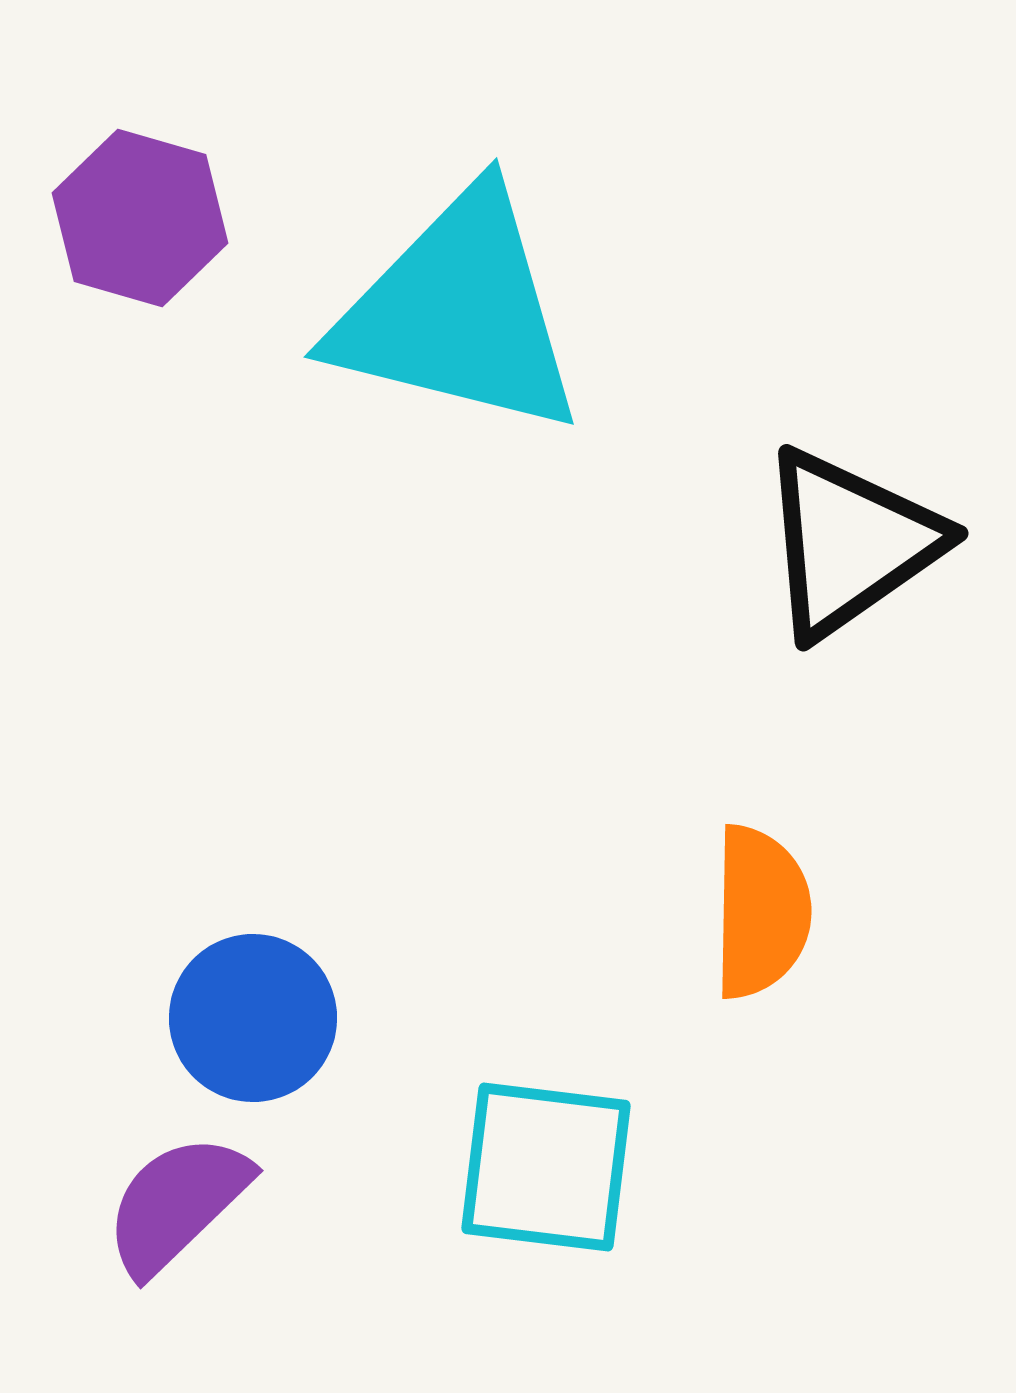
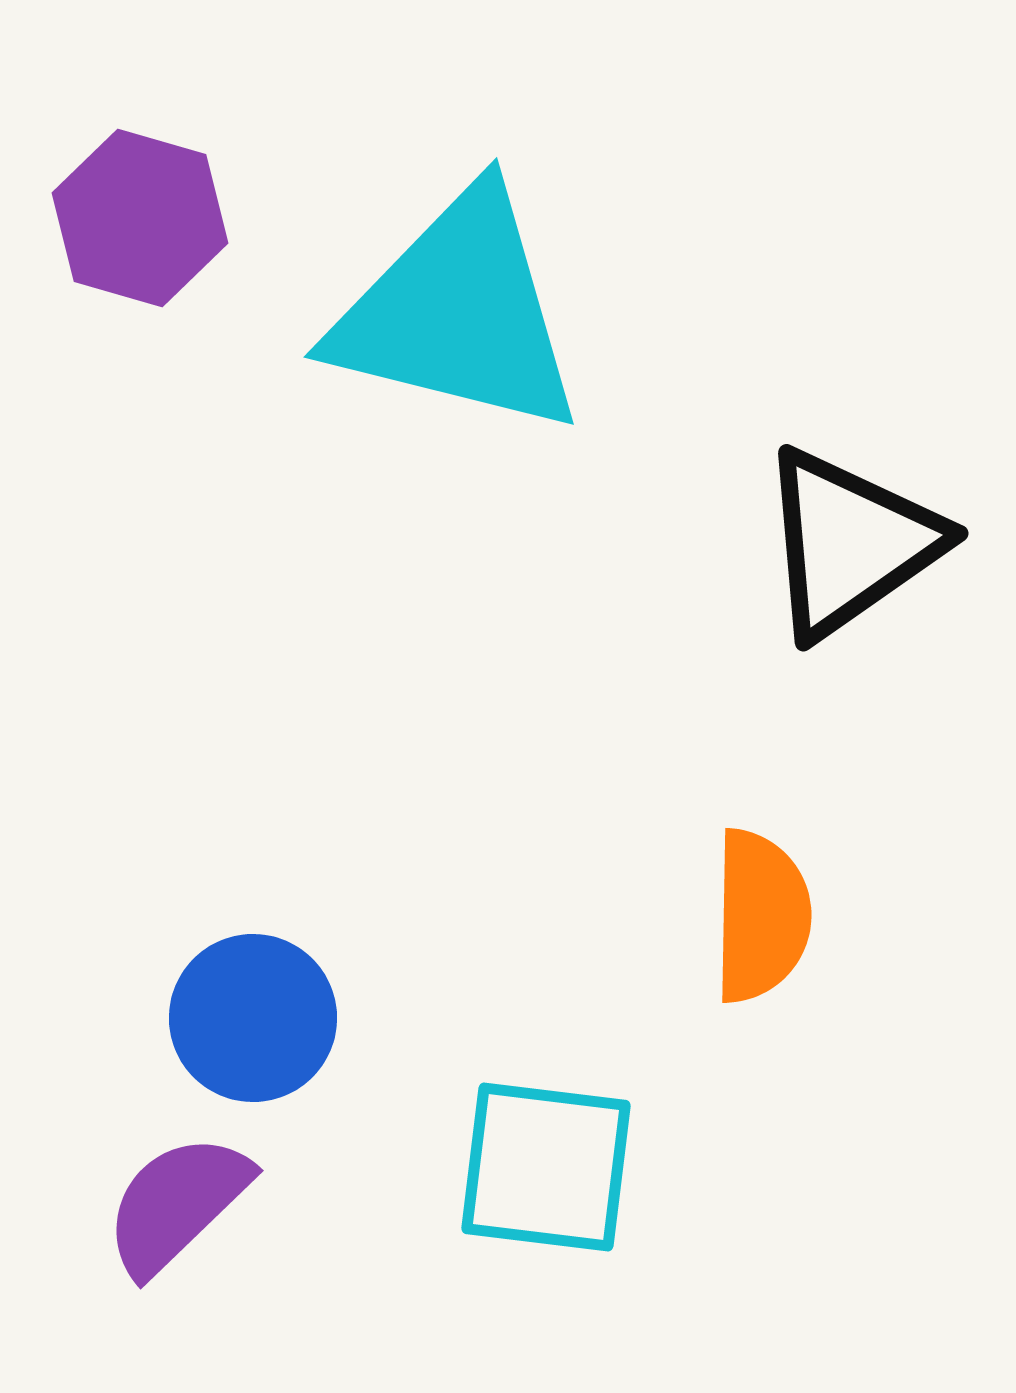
orange semicircle: moved 4 px down
